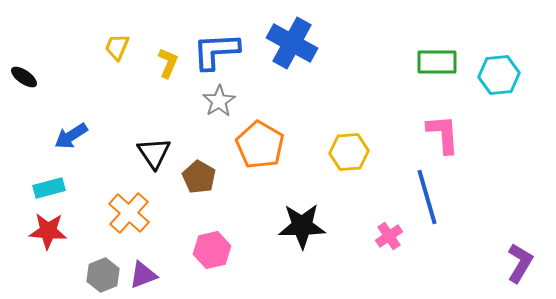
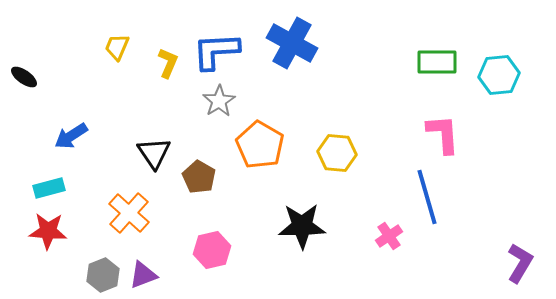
yellow hexagon: moved 12 px left, 1 px down; rotated 9 degrees clockwise
